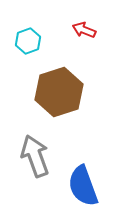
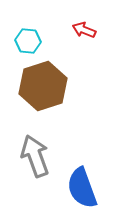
cyan hexagon: rotated 25 degrees clockwise
brown hexagon: moved 16 px left, 6 px up
blue semicircle: moved 1 px left, 2 px down
